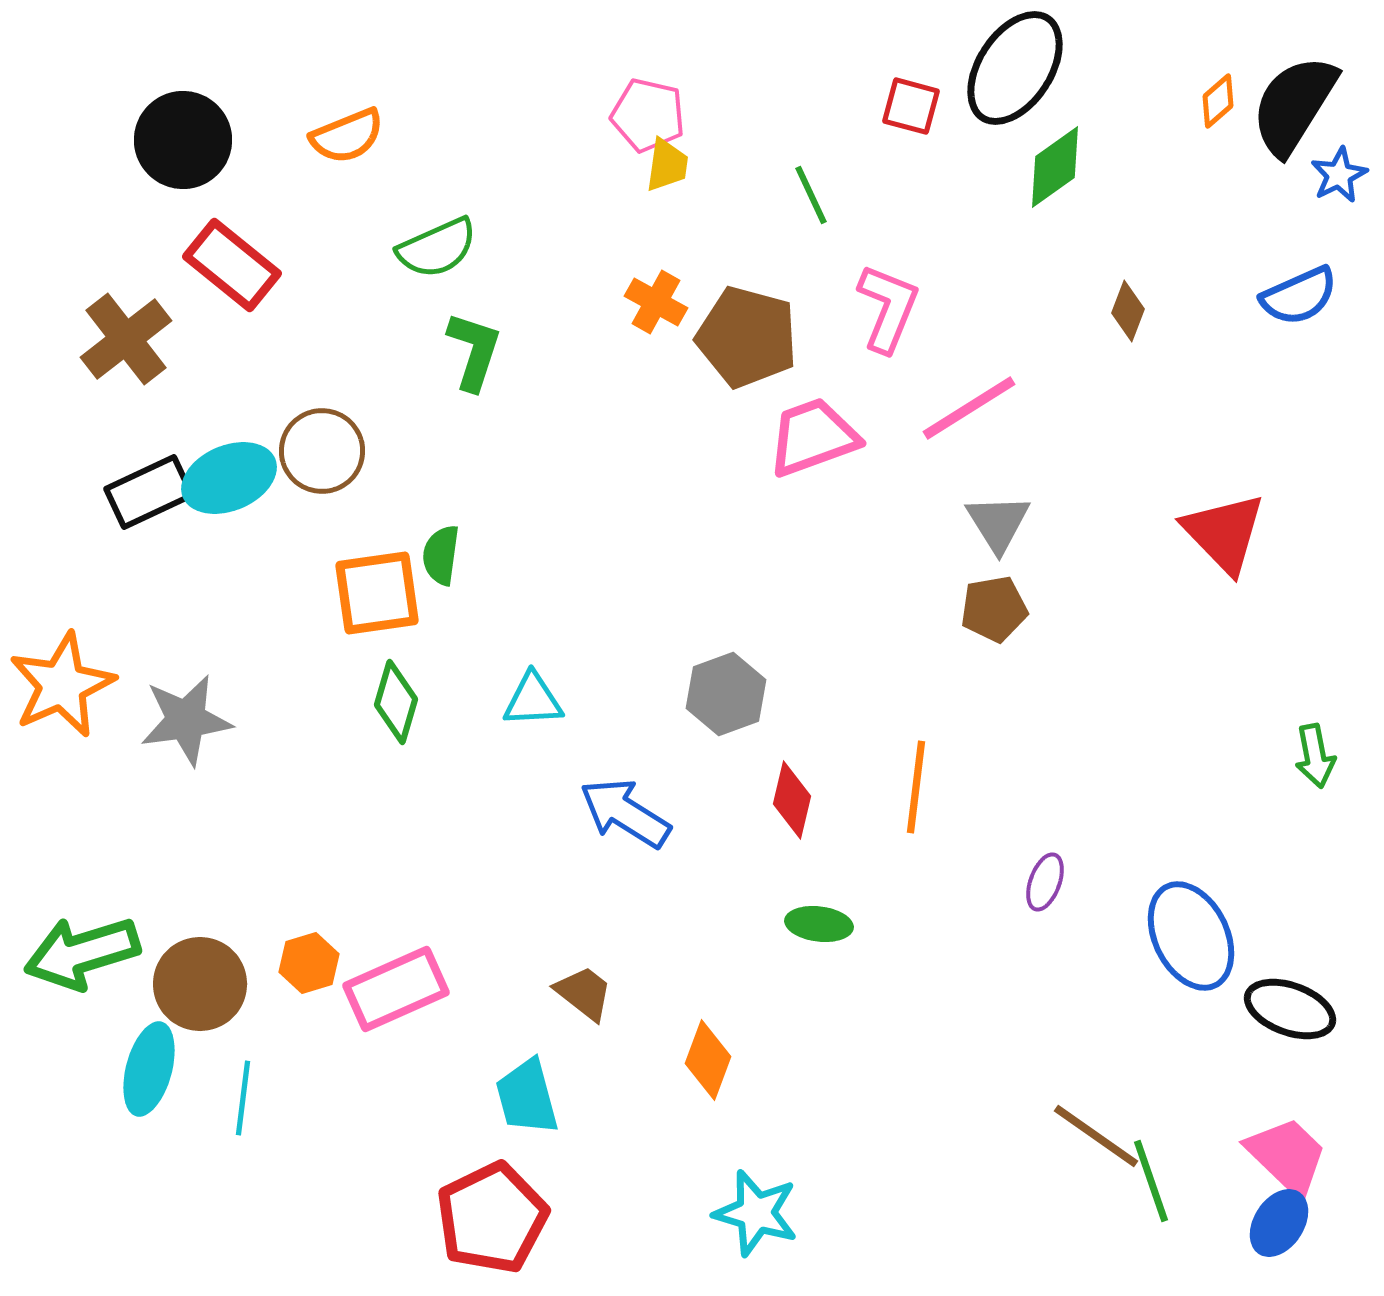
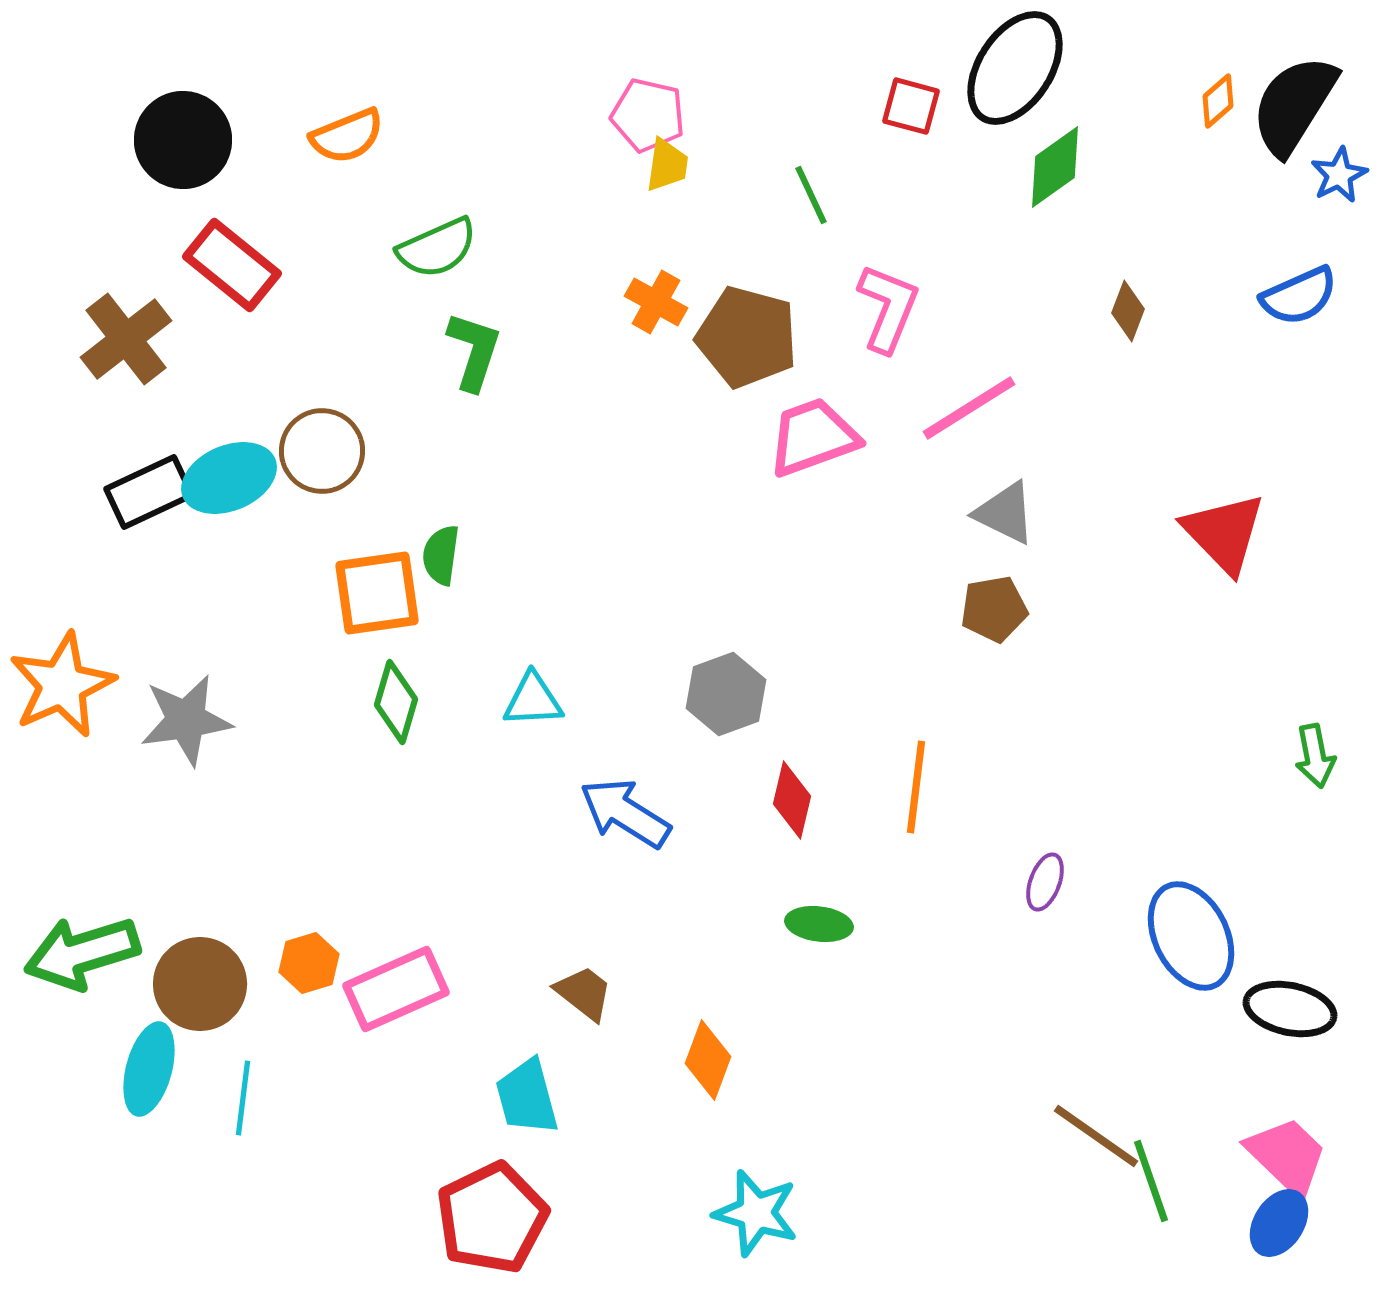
gray triangle at (998, 523): moved 7 px right, 10 px up; rotated 32 degrees counterclockwise
black ellipse at (1290, 1009): rotated 8 degrees counterclockwise
